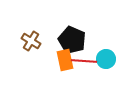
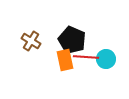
red line: moved 2 px right, 4 px up
